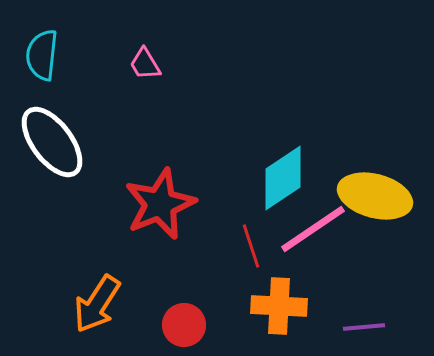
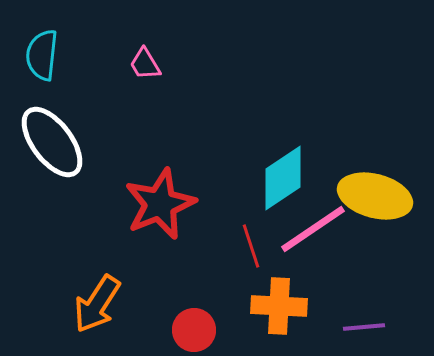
red circle: moved 10 px right, 5 px down
